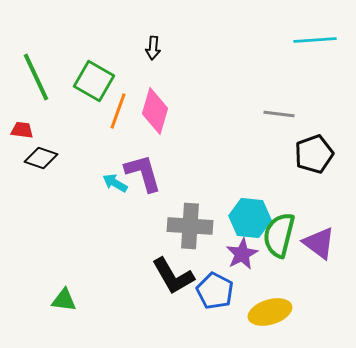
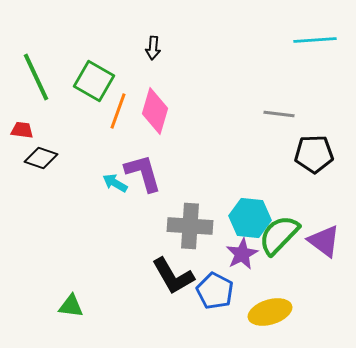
black pentagon: rotated 18 degrees clockwise
green semicircle: rotated 30 degrees clockwise
purple triangle: moved 5 px right, 2 px up
green triangle: moved 7 px right, 6 px down
